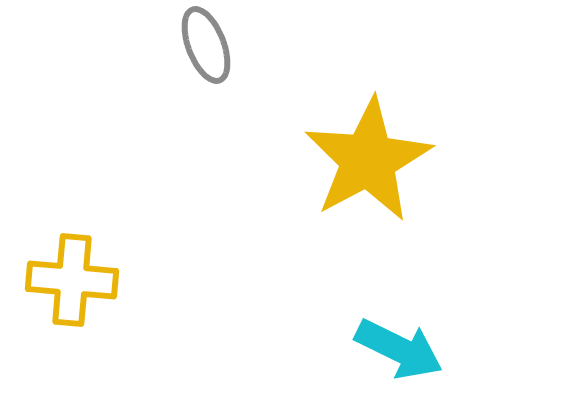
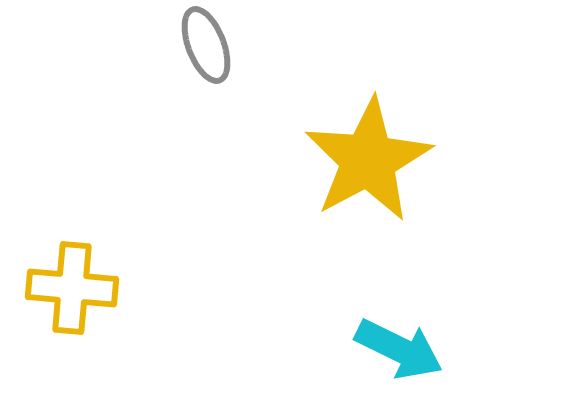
yellow cross: moved 8 px down
